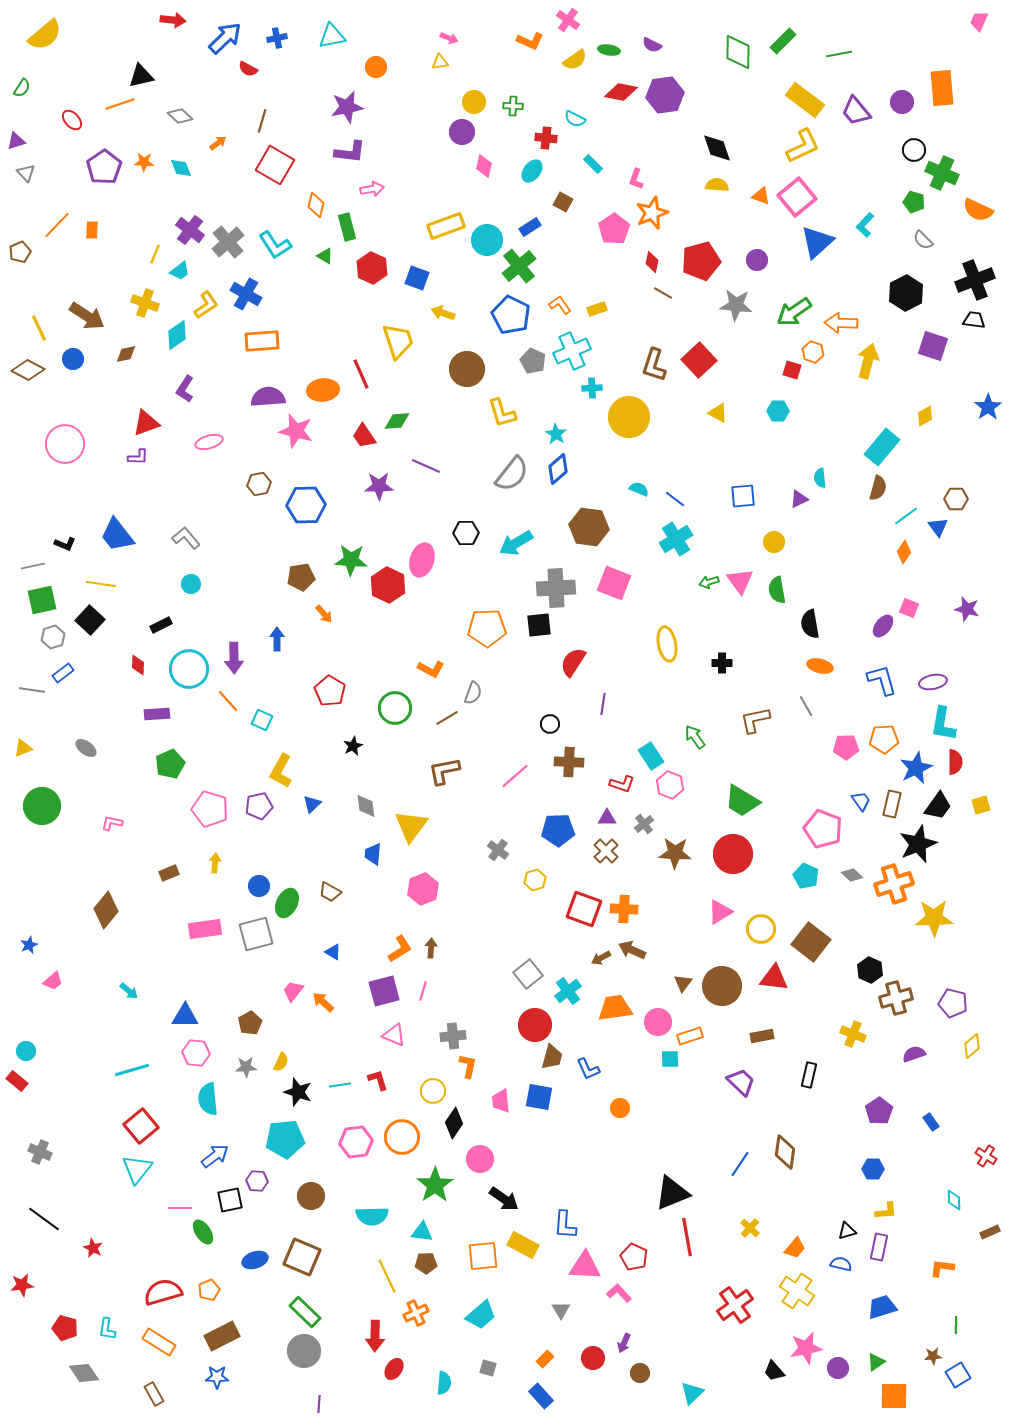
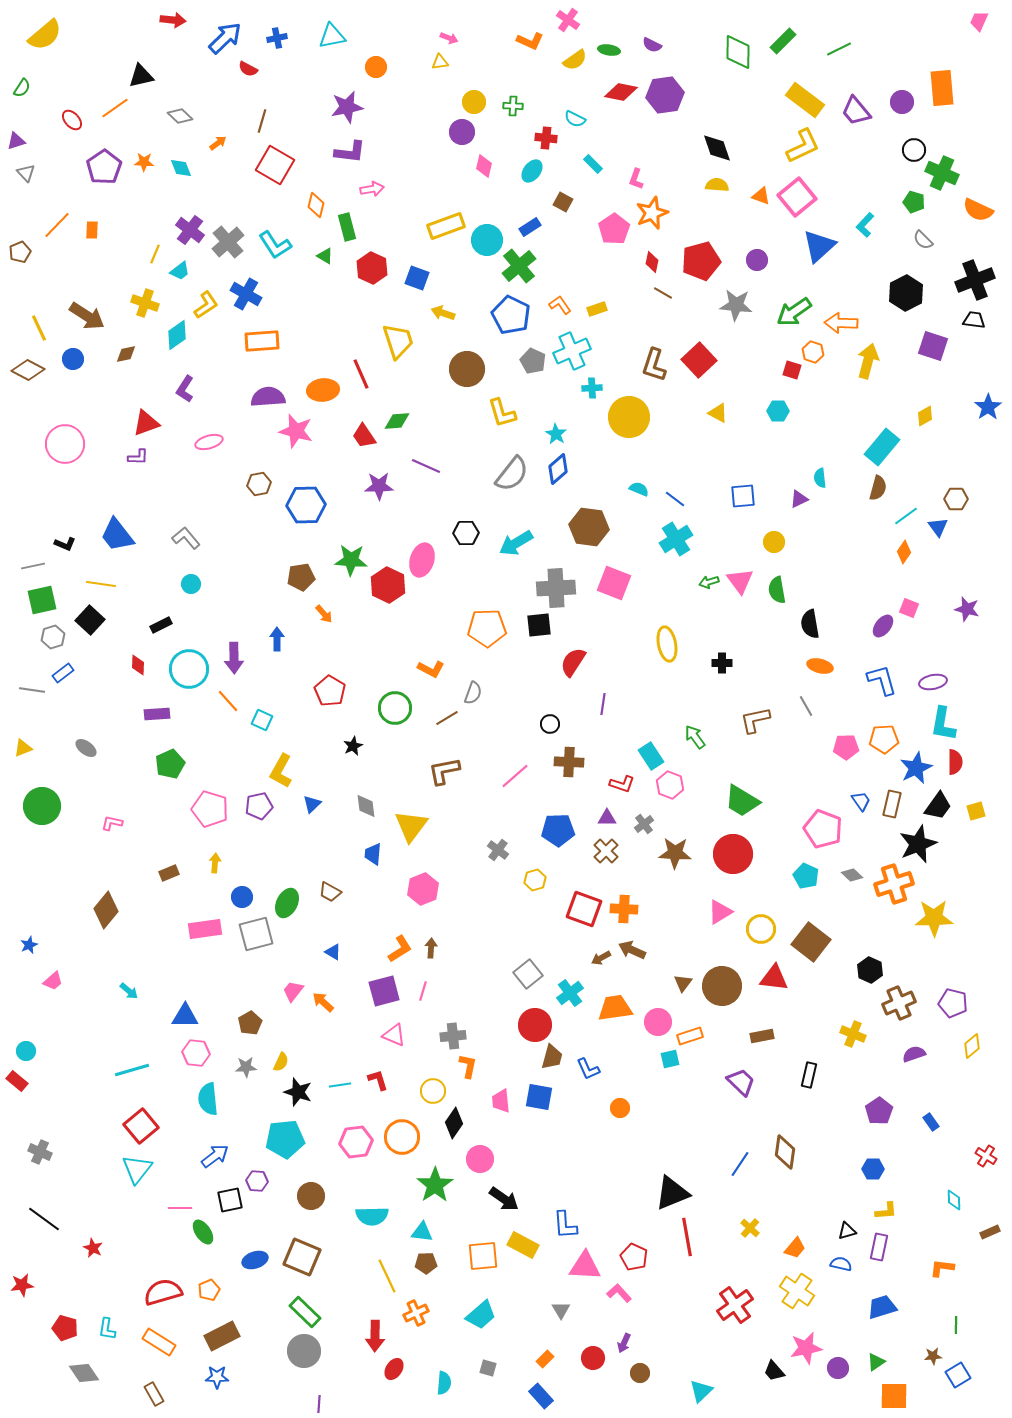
green line at (839, 54): moved 5 px up; rotated 15 degrees counterclockwise
orange line at (120, 104): moved 5 px left, 4 px down; rotated 16 degrees counterclockwise
blue triangle at (817, 242): moved 2 px right, 4 px down
yellow square at (981, 805): moved 5 px left, 6 px down
blue circle at (259, 886): moved 17 px left, 11 px down
cyan cross at (568, 991): moved 2 px right, 2 px down
brown cross at (896, 998): moved 3 px right, 5 px down; rotated 8 degrees counterclockwise
cyan square at (670, 1059): rotated 12 degrees counterclockwise
blue L-shape at (565, 1225): rotated 8 degrees counterclockwise
cyan triangle at (692, 1393): moved 9 px right, 2 px up
